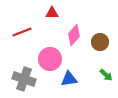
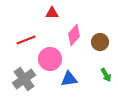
red line: moved 4 px right, 8 px down
green arrow: rotated 16 degrees clockwise
gray cross: rotated 35 degrees clockwise
